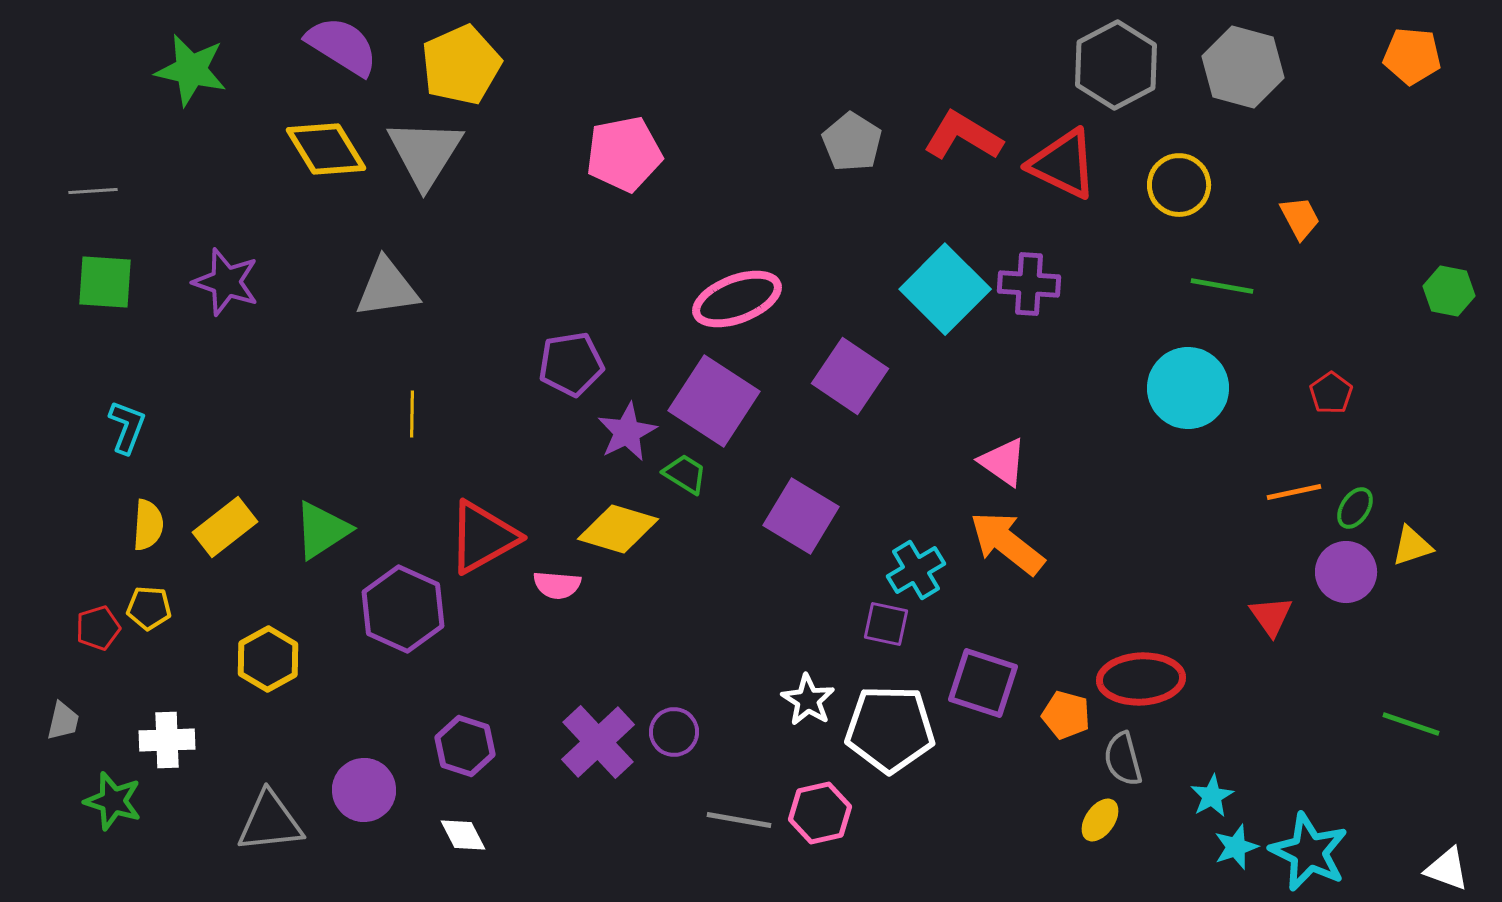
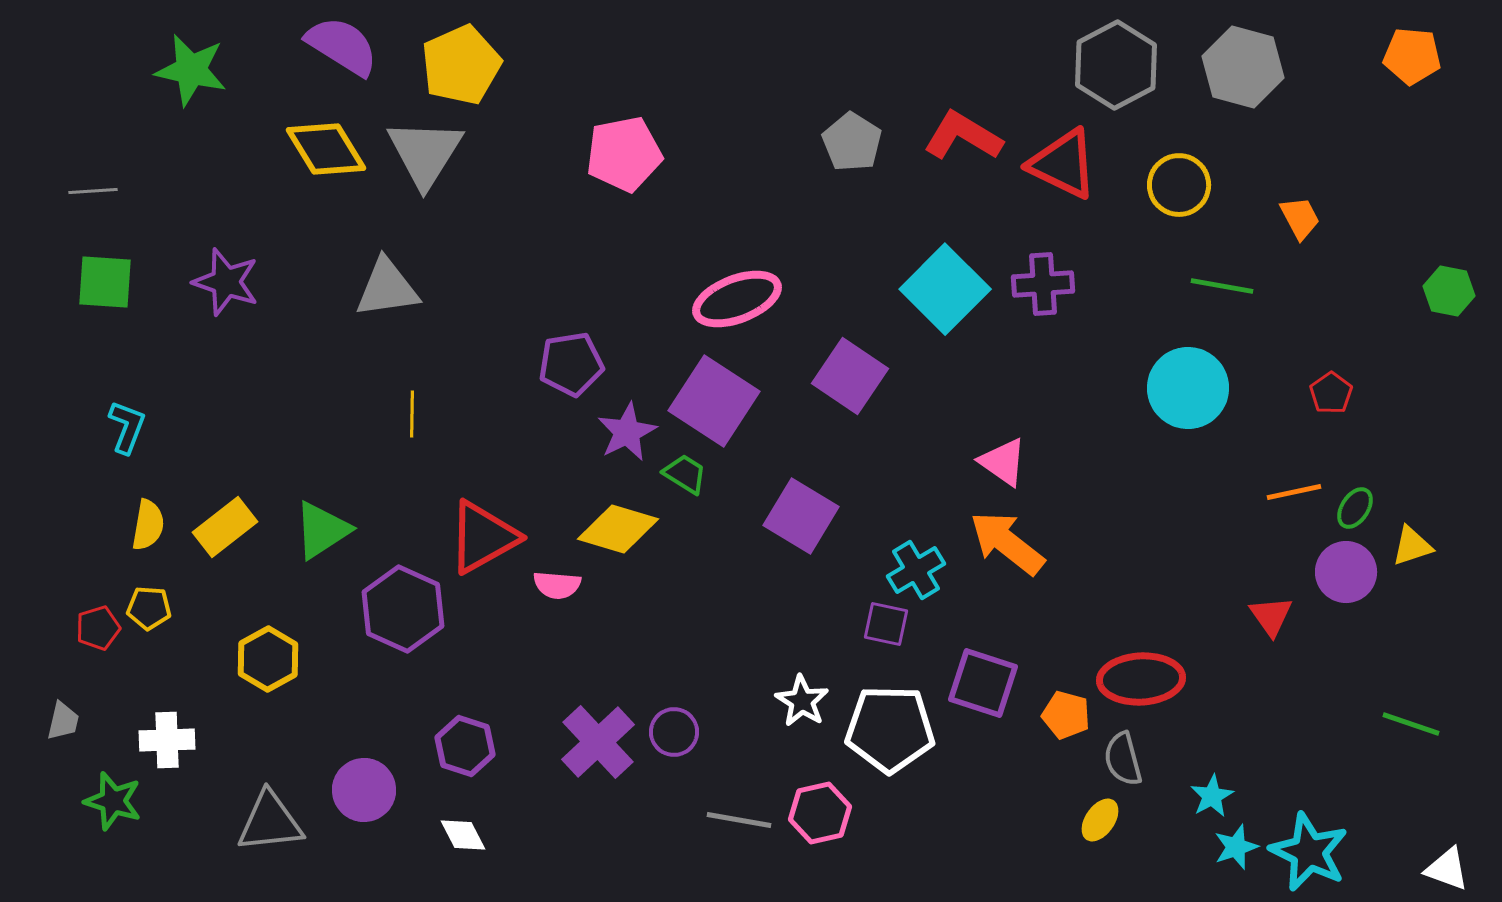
purple cross at (1029, 284): moved 14 px right; rotated 8 degrees counterclockwise
yellow semicircle at (148, 525): rotated 6 degrees clockwise
white star at (808, 700): moved 6 px left, 1 px down
